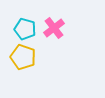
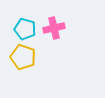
pink cross: rotated 25 degrees clockwise
